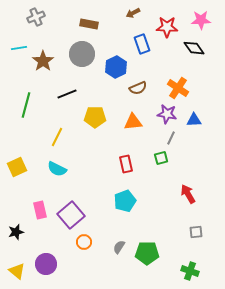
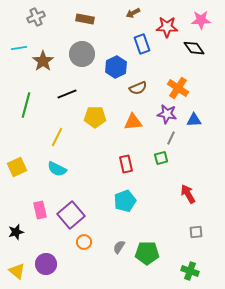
brown rectangle: moved 4 px left, 5 px up
